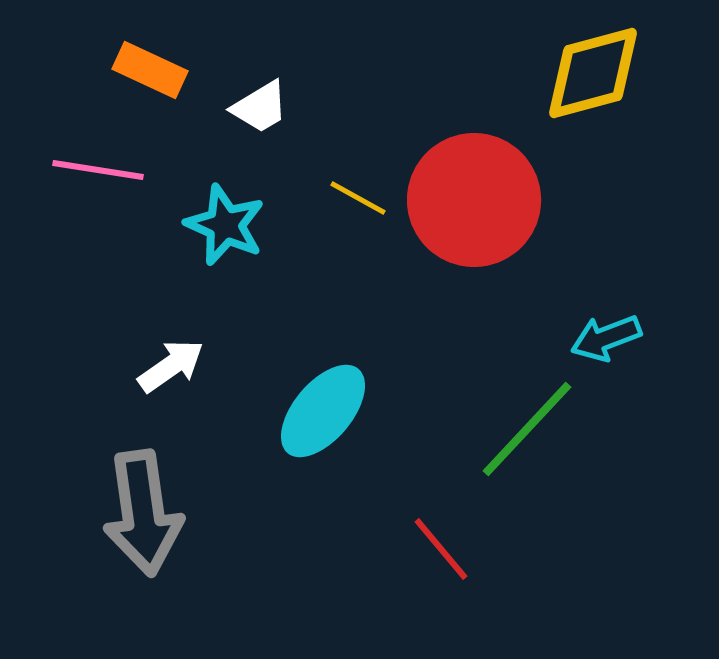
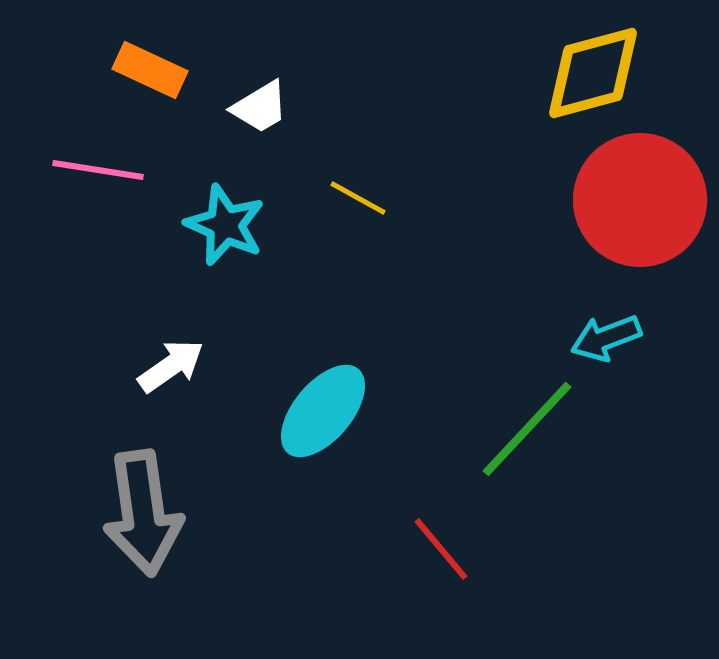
red circle: moved 166 px right
